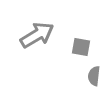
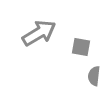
gray arrow: moved 2 px right, 2 px up
